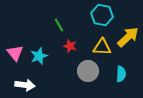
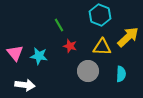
cyan hexagon: moved 2 px left; rotated 10 degrees clockwise
cyan star: rotated 30 degrees clockwise
